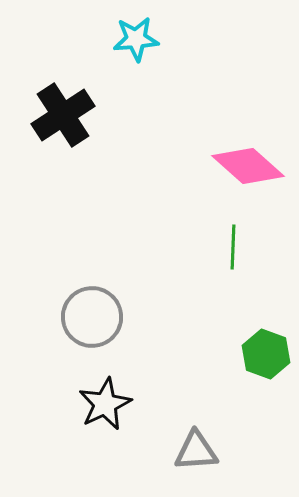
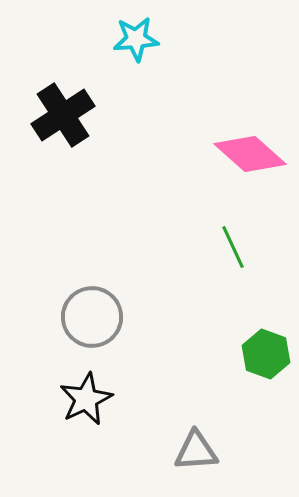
pink diamond: moved 2 px right, 12 px up
green line: rotated 27 degrees counterclockwise
black star: moved 19 px left, 5 px up
